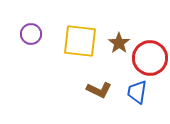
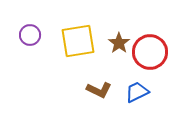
purple circle: moved 1 px left, 1 px down
yellow square: moved 2 px left; rotated 15 degrees counterclockwise
red circle: moved 6 px up
blue trapezoid: rotated 55 degrees clockwise
